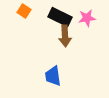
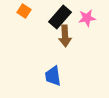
black rectangle: rotated 75 degrees counterclockwise
